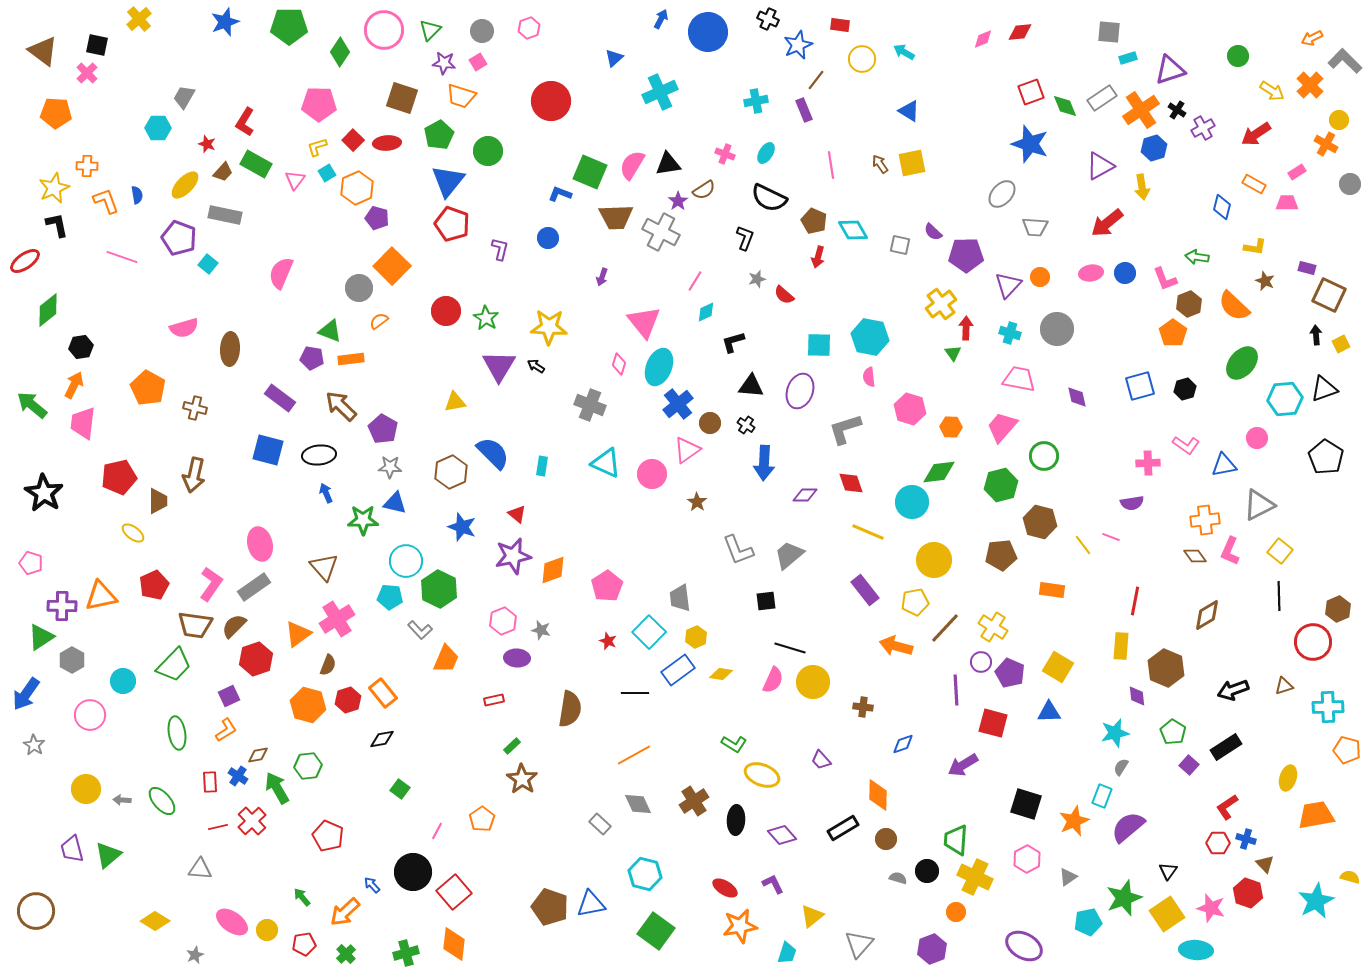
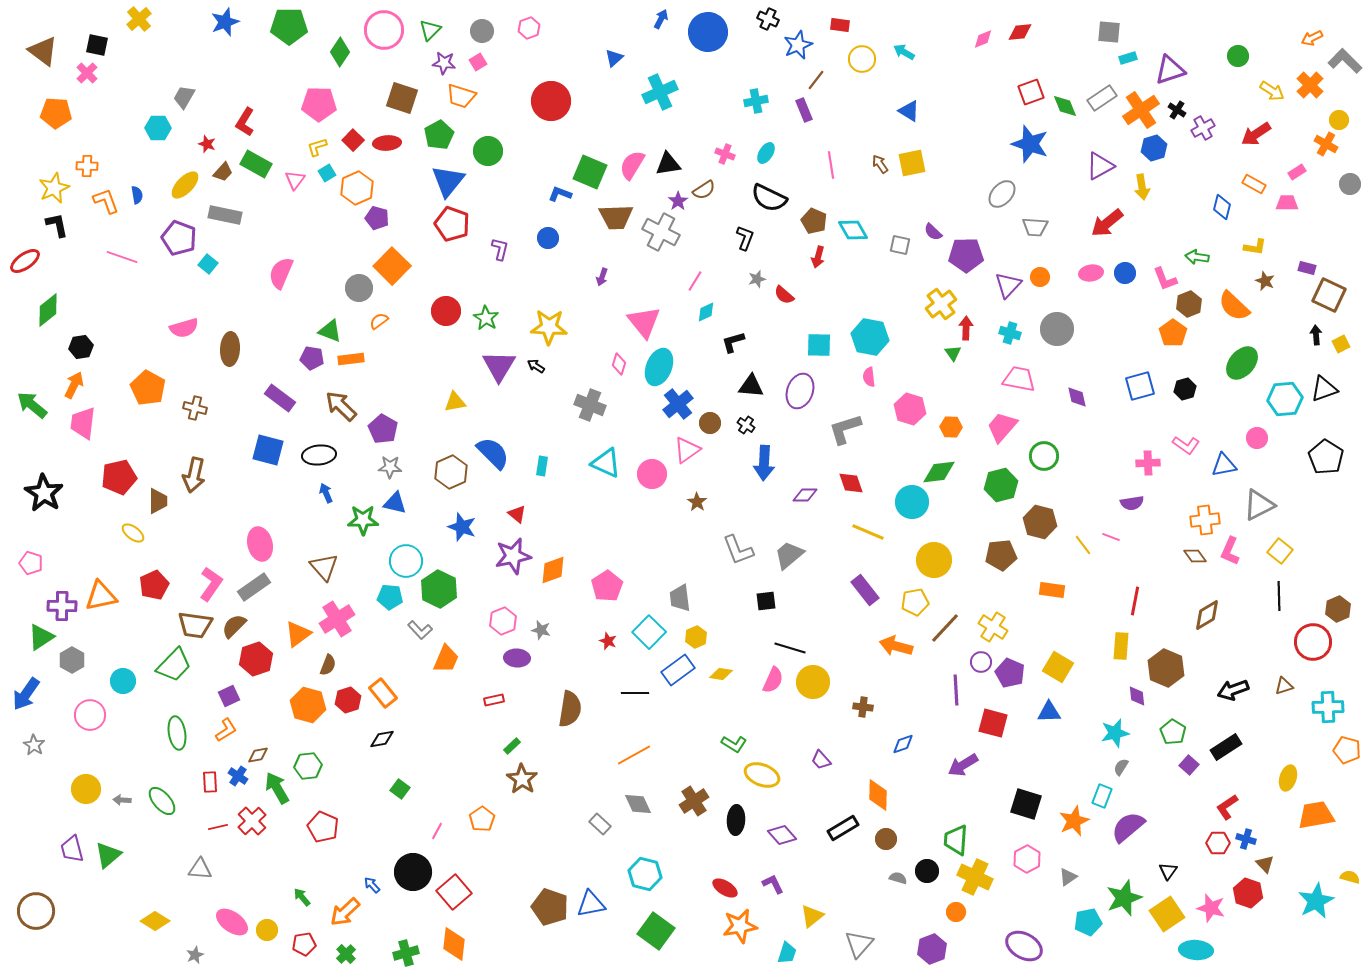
red pentagon at (328, 836): moved 5 px left, 9 px up
